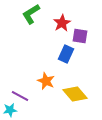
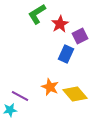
green L-shape: moved 6 px right
red star: moved 2 px left, 1 px down
purple square: rotated 35 degrees counterclockwise
orange star: moved 4 px right, 6 px down
